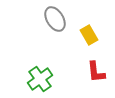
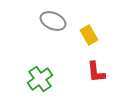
gray ellipse: moved 2 px left, 2 px down; rotated 35 degrees counterclockwise
